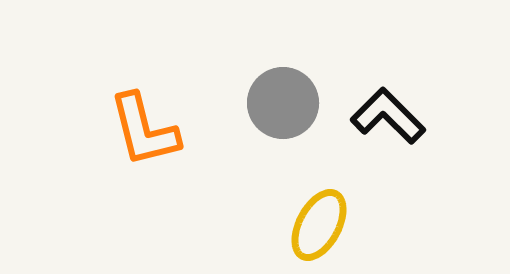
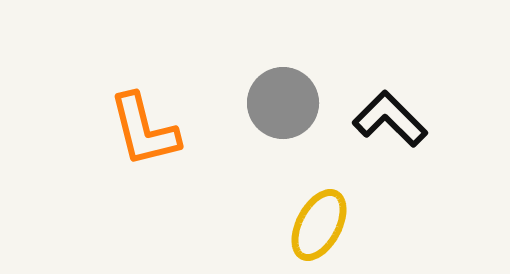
black L-shape: moved 2 px right, 3 px down
